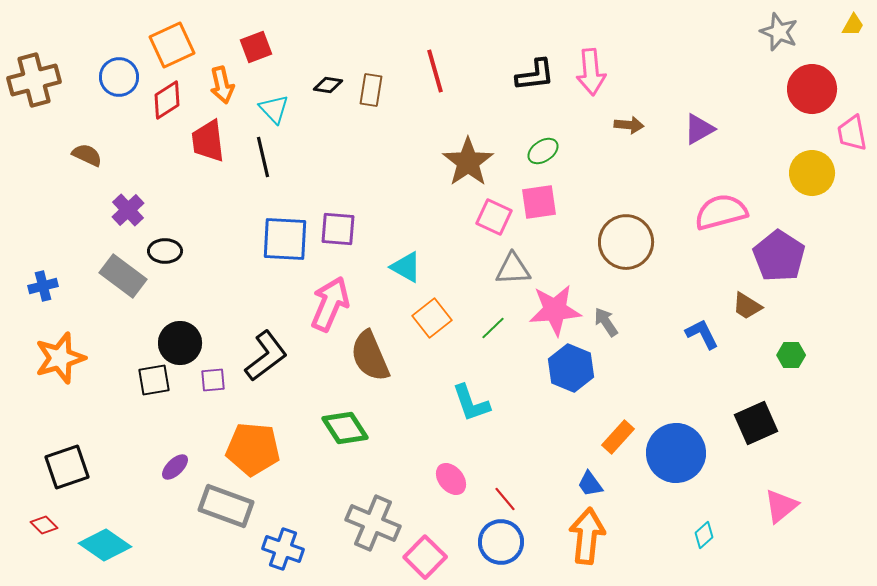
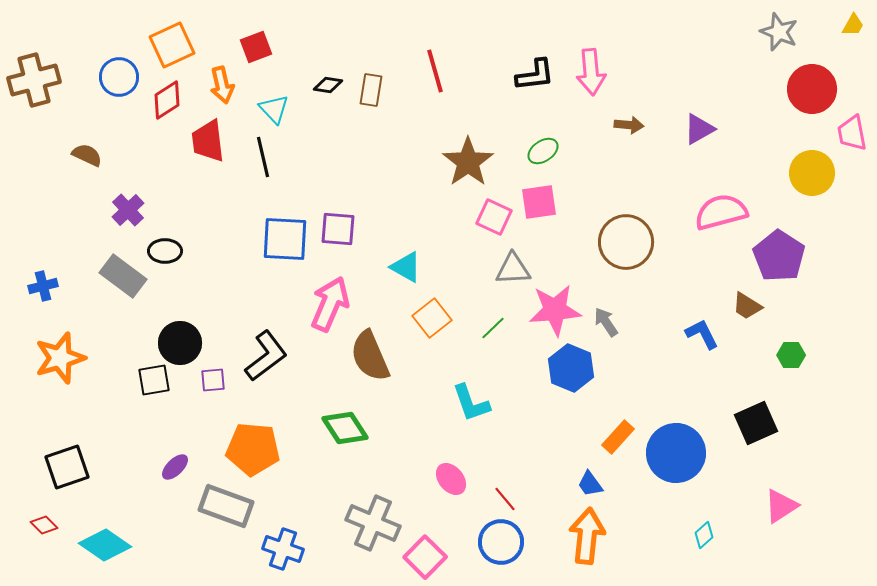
pink triangle at (781, 506): rotated 6 degrees clockwise
